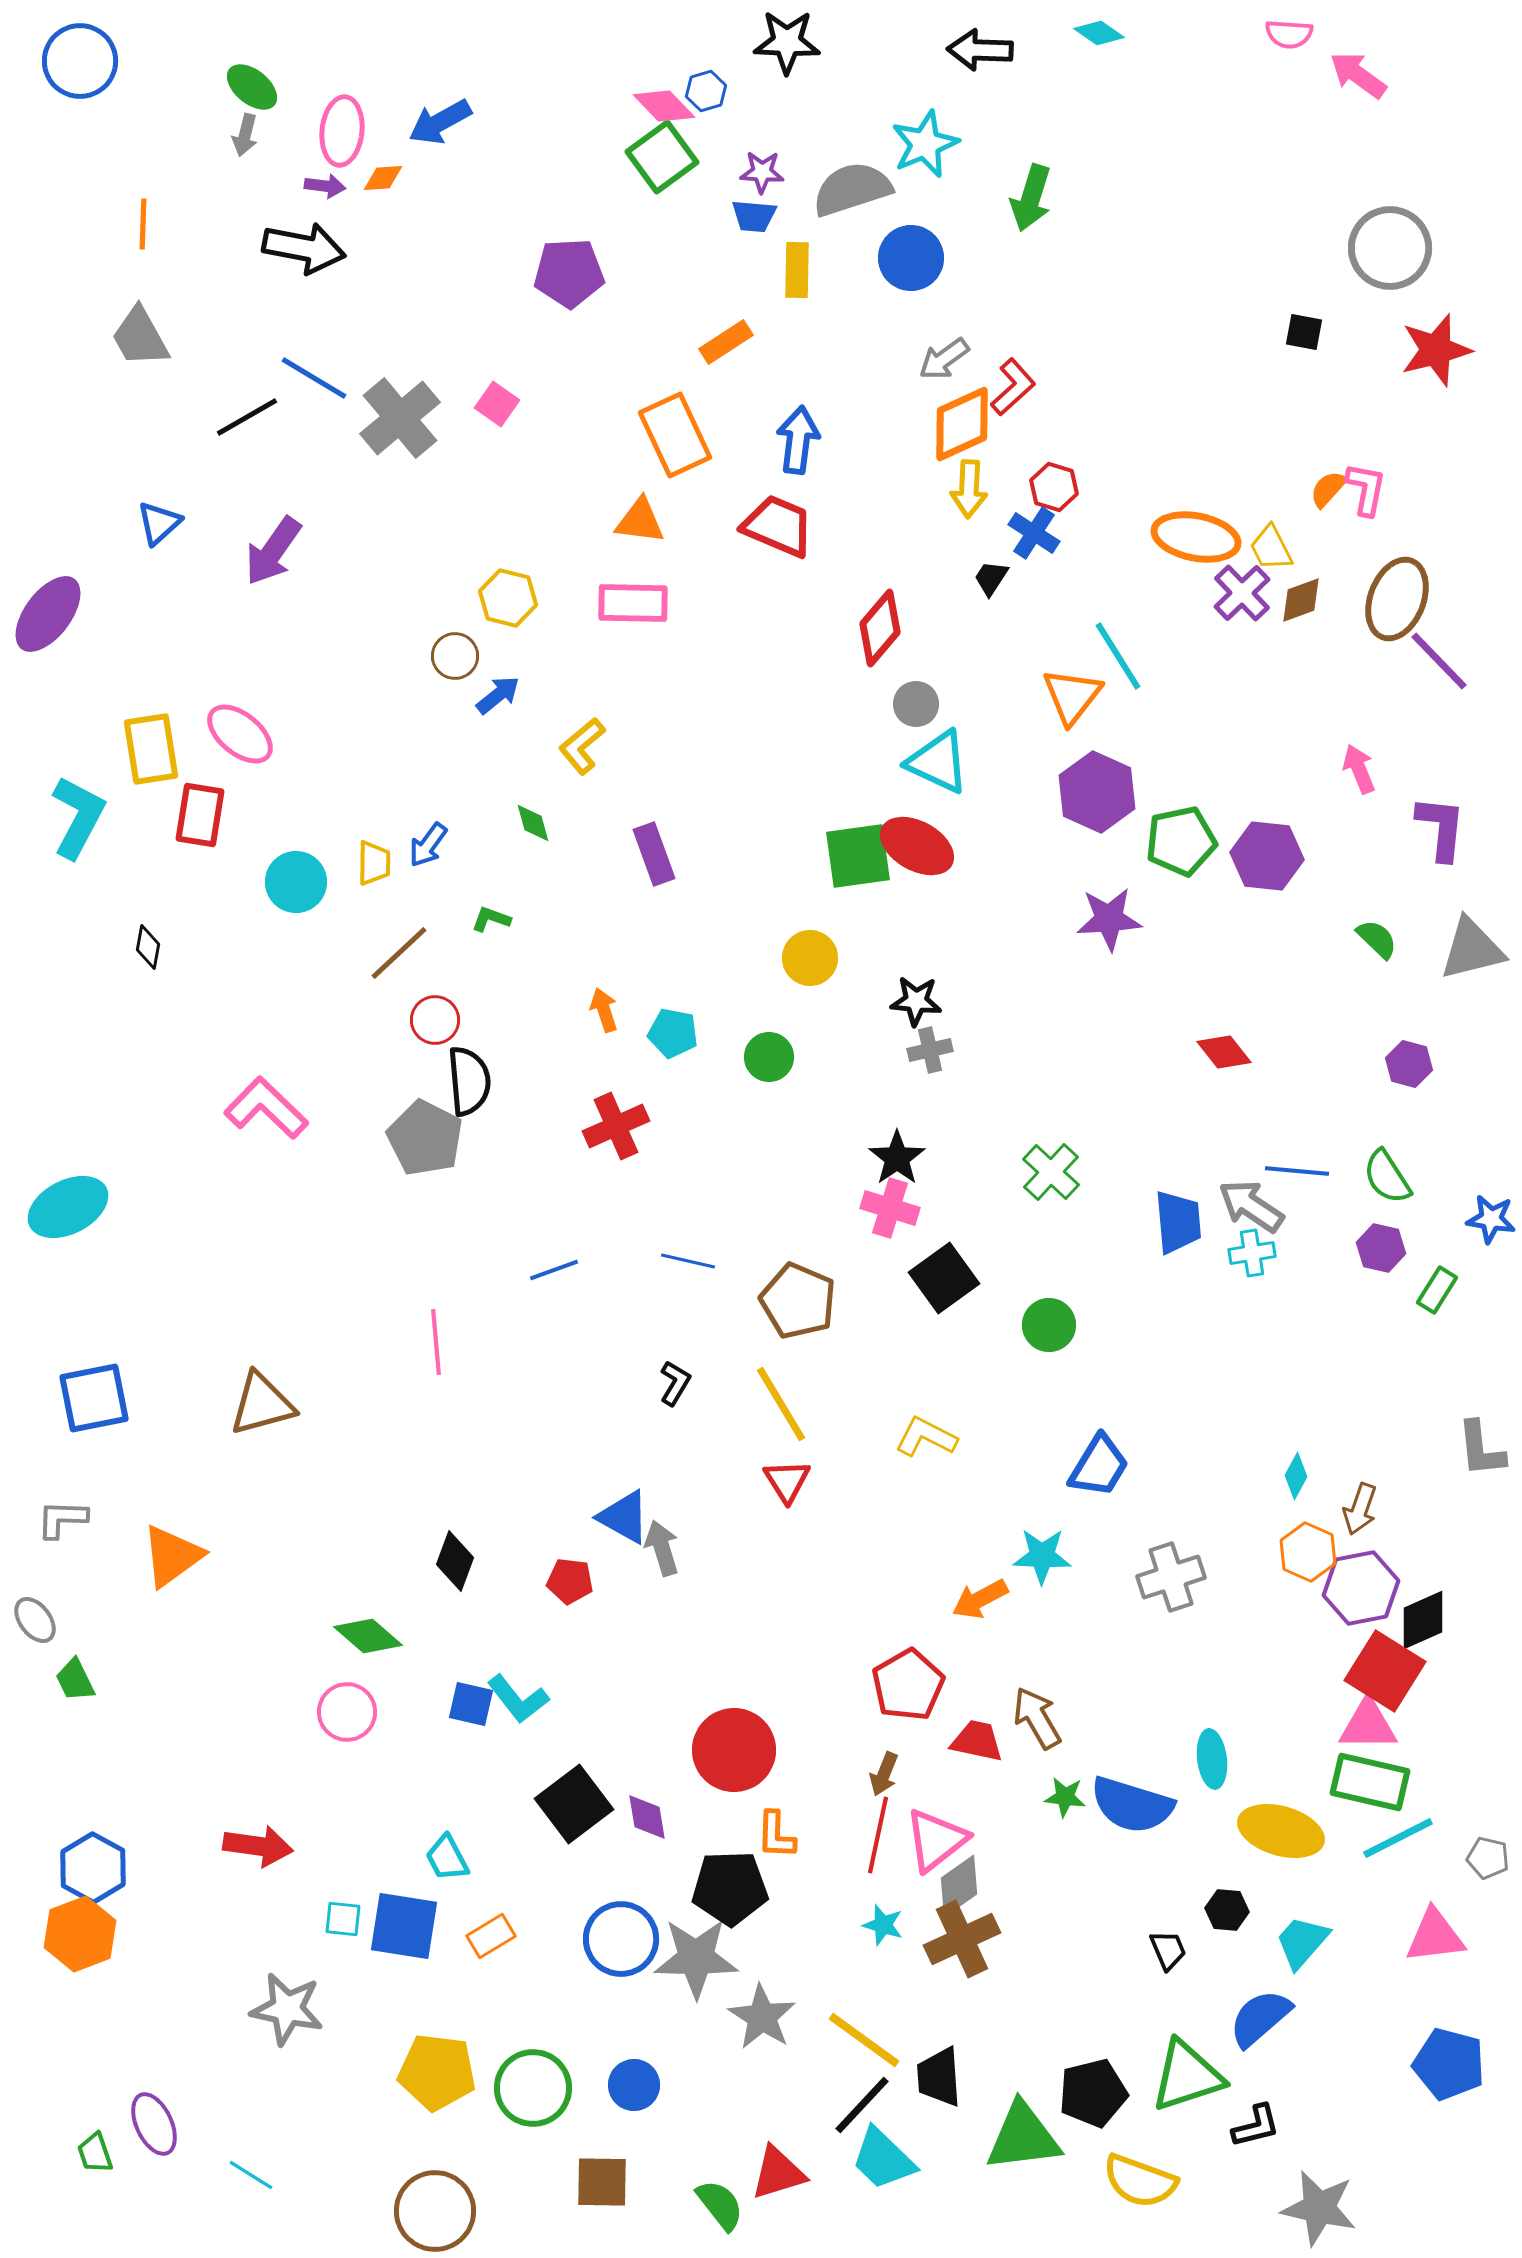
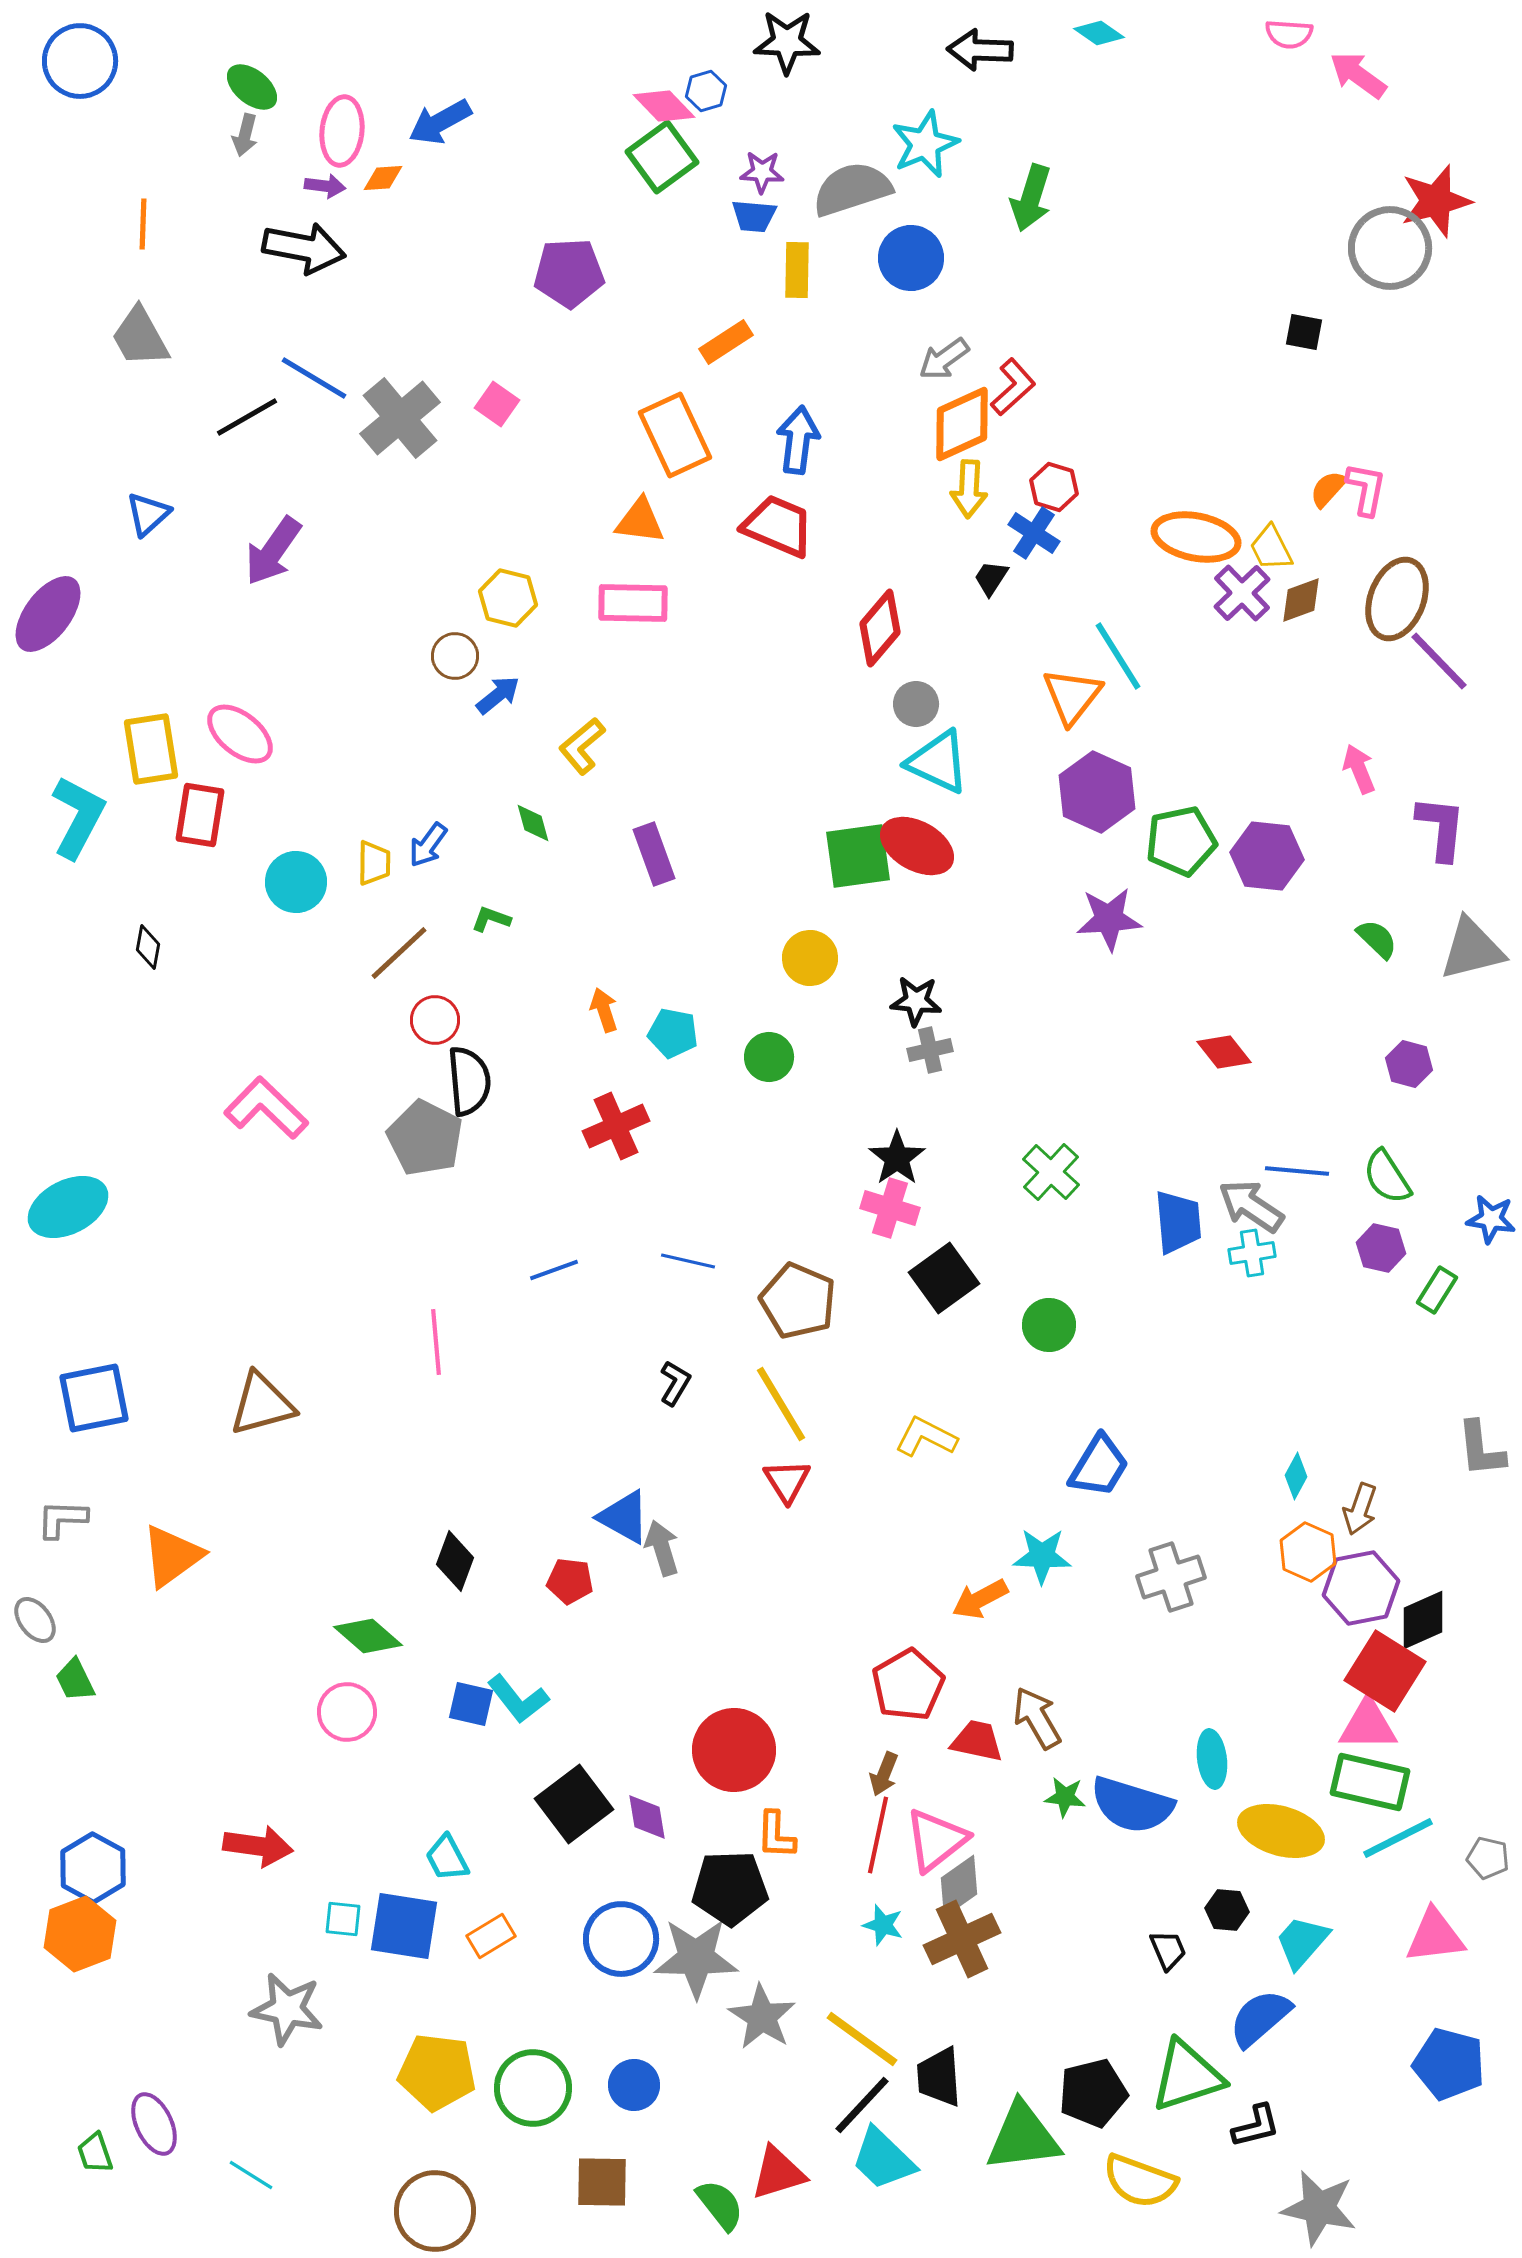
red star at (1436, 350): moved 149 px up
blue triangle at (159, 523): moved 11 px left, 9 px up
yellow line at (864, 2040): moved 2 px left, 1 px up
